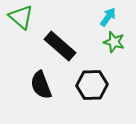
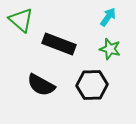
green triangle: moved 3 px down
green star: moved 4 px left, 7 px down
black rectangle: moved 1 px left, 2 px up; rotated 20 degrees counterclockwise
black semicircle: rotated 40 degrees counterclockwise
